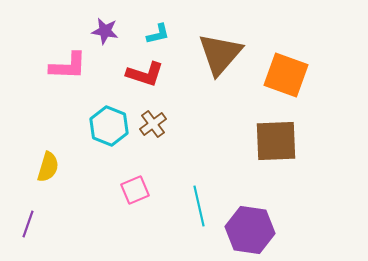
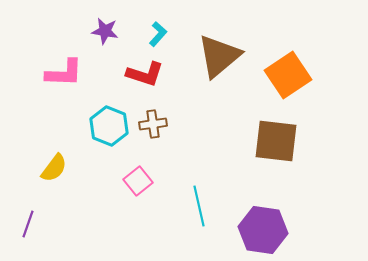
cyan L-shape: rotated 35 degrees counterclockwise
brown triangle: moved 1 px left, 2 px down; rotated 9 degrees clockwise
pink L-shape: moved 4 px left, 7 px down
orange square: moved 2 px right; rotated 36 degrees clockwise
brown cross: rotated 28 degrees clockwise
brown square: rotated 9 degrees clockwise
yellow semicircle: moved 6 px right, 1 px down; rotated 20 degrees clockwise
pink square: moved 3 px right, 9 px up; rotated 16 degrees counterclockwise
purple hexagon: moved 13 px right
